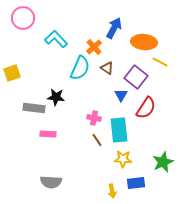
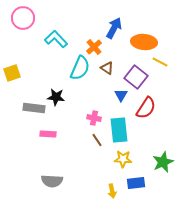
gray semicircle: moved 1 px right, 1 px up
